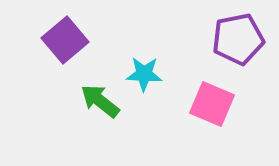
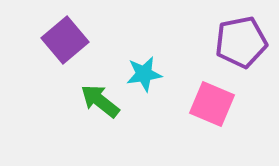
purple pentagon: moved 3 px right, 3 px down
cyan star: rotated 12 degrees counterclockwise
